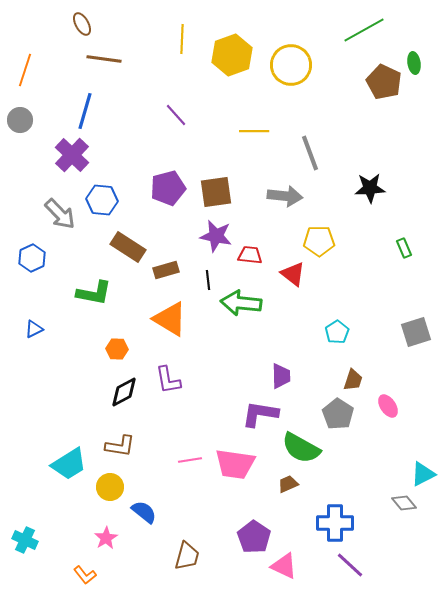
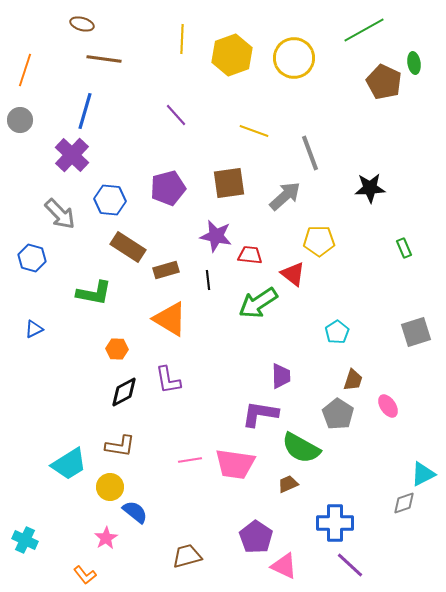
brown ellipse at (82, 24): rotated 45 degrees counterclockwise
yellow circle at (291, 65): moved 3 px right, 7 px up
yellow line at (254, 131): rotated 20 degrees clockwise
brown square at (216, 192): moved 13 px right, 9 px up
gray arrow at (285, 196): rotated 48 degrees counterclockwise
blue hexagon at (102, 200): moved 8 px right
blue hexagon at (32, 258): rotated 20 degrees counterclockwise
green arrow at (241, 303): moved 17 px right; rotated 39 degrees counterclockwise
gray diamond at (404, 503): rotated 70 degrees counterclockwise
blue semicircle at (144, 512): moved 9 px left
purple pentagon at (254, 537): moved 2 px right
brown trapezoid at (187, 556): rotated 120 degrees counterclockwise
